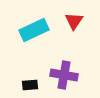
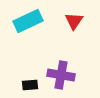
cyan rectangle: moved 6 px left, 9 px up
purple cross: moved 3 px left
